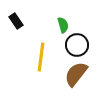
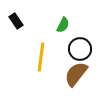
green semicircle: rotated 42 degrees clockwise
black circle: moved 3 px right, 4 px down
